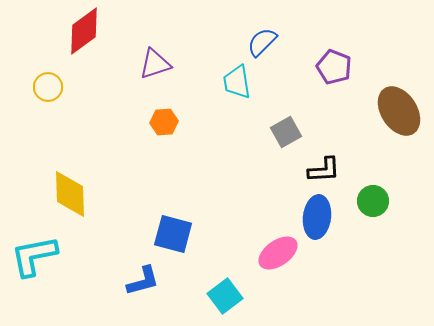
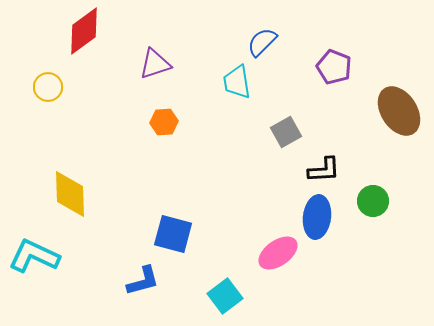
cyan L-shape: rotated 36 degrees clockwise
